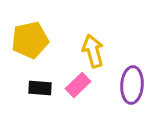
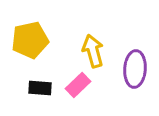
purple ellipse: moved 3 px right, 16 px up
